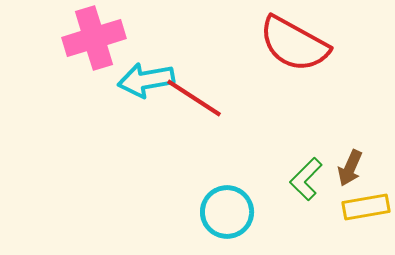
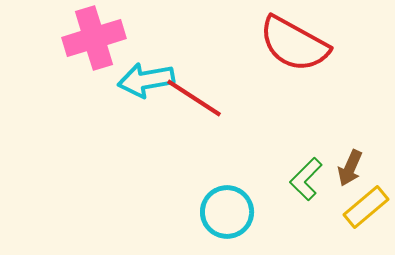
yellow rectangle: rotated 30 degrees counterclockwise
